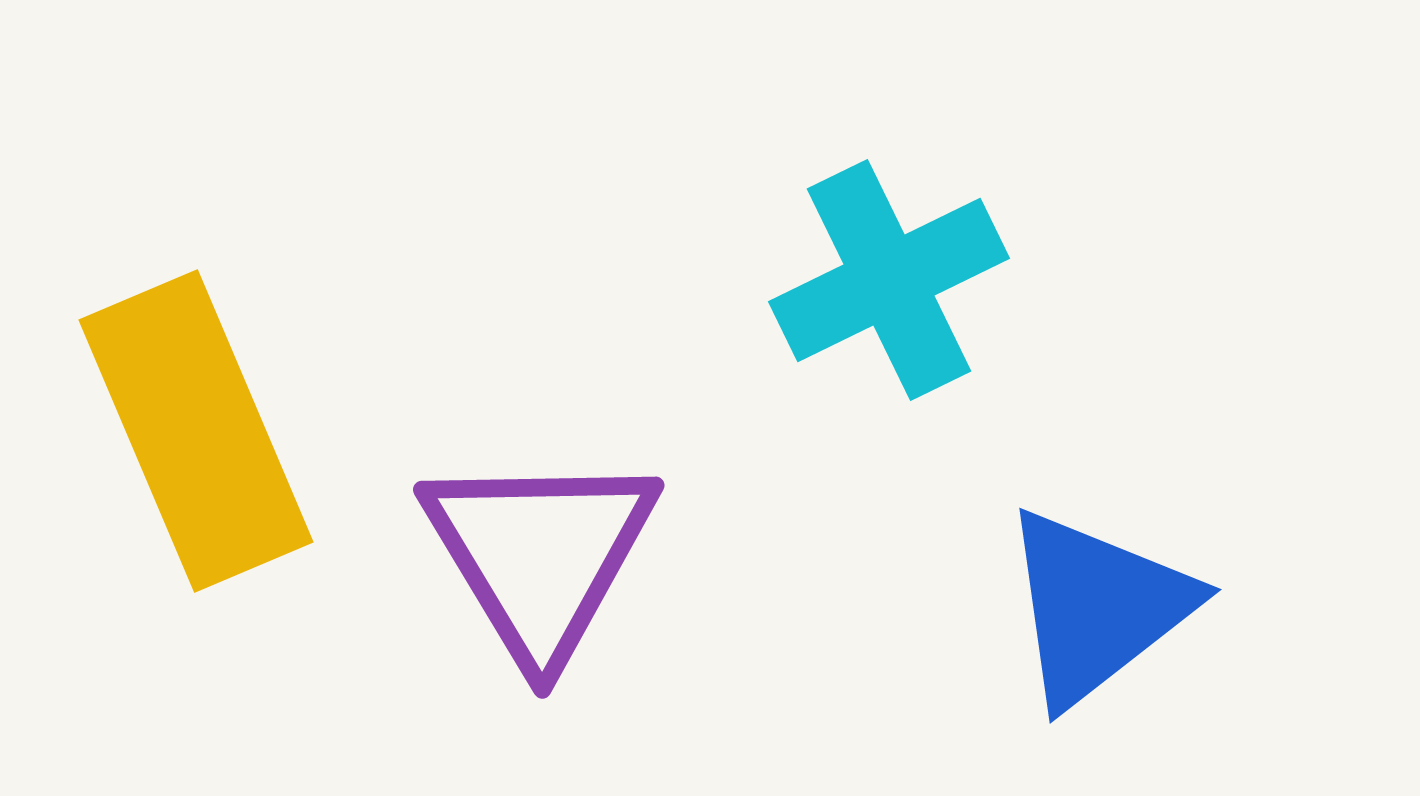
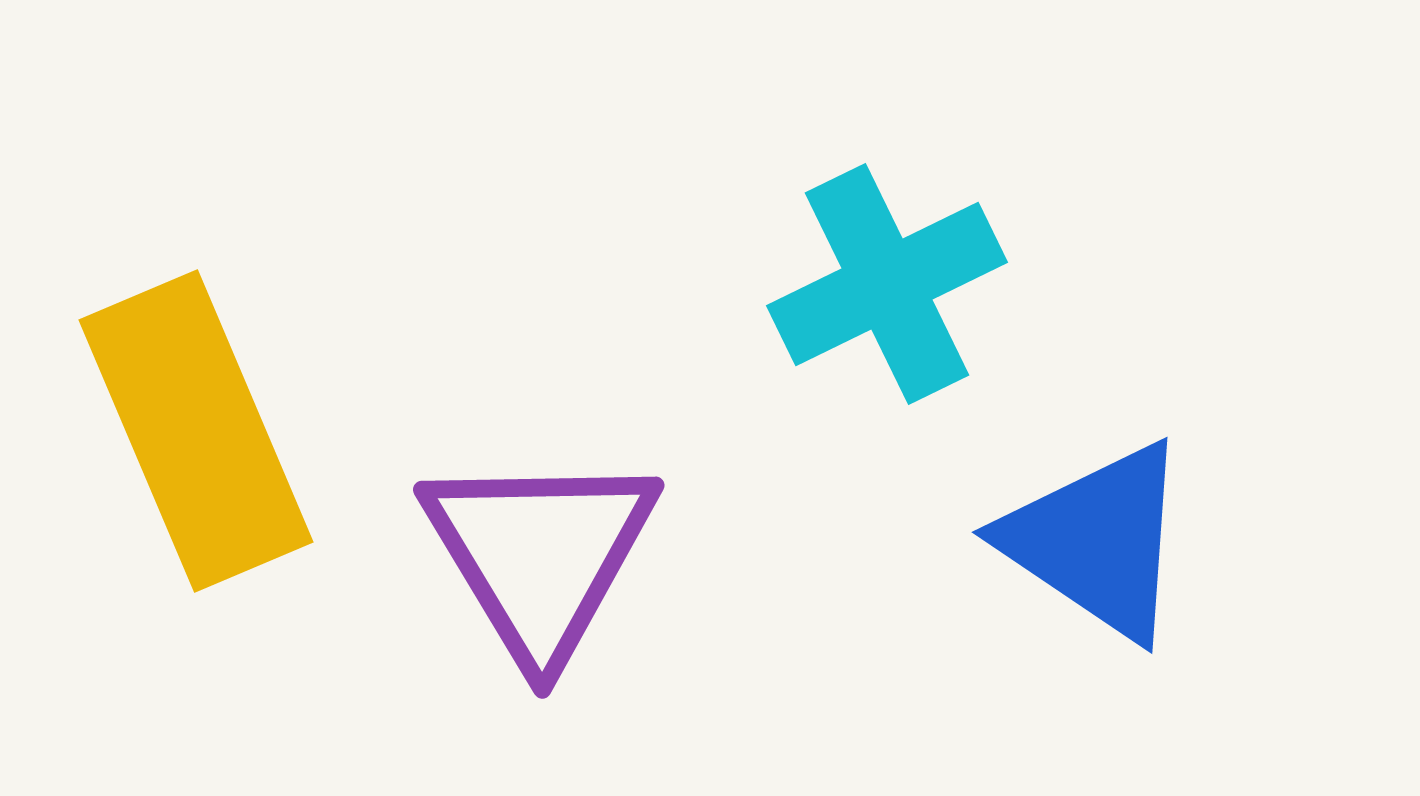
cyan cross: moved 2 px left, 4 px down
blue triangle: moved 66 px up; rotated 48 degrees counterclockwise
